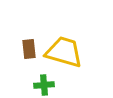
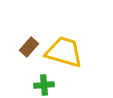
brown rectangle: moved 2 px up; rotated 48 degrees clockwise
